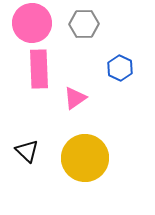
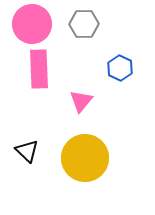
pink circle: moved 1 px down
pink triangle: moved 6 px right, 3 px down; rotated 15 degrees counterclockwise
